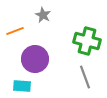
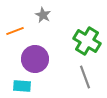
green cross: rotated 16 degrees clockwise
